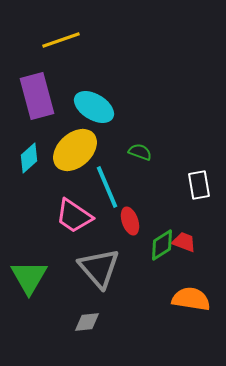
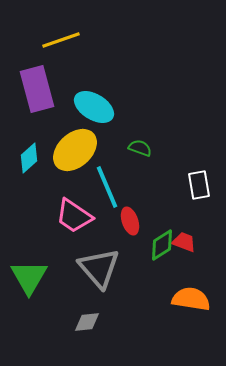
purple rectangle: moved 7 px up
green semicircle: moved 4 px up
